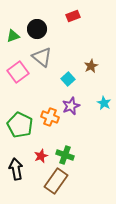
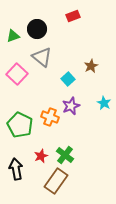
pink square: moved 1 px left, 2 px down; rotated 10 degrees counterclockwise
green cross: rotated 18 degrees clockwise
